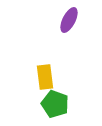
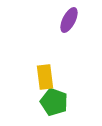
green pentagon: moved 1 px left, 2 px up
